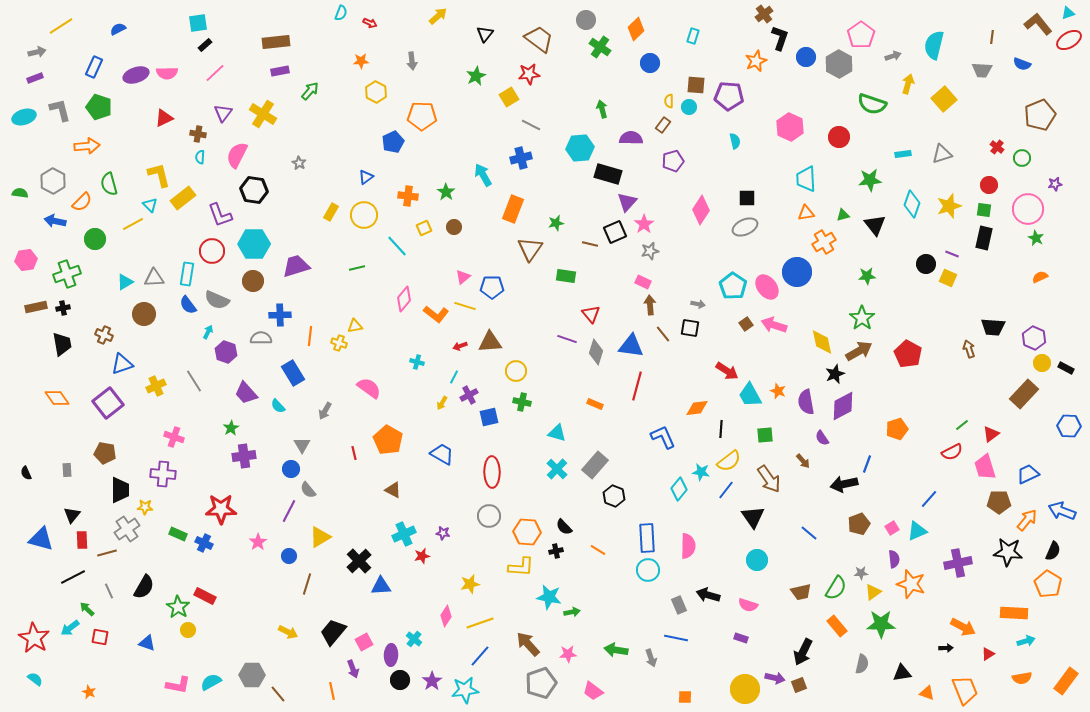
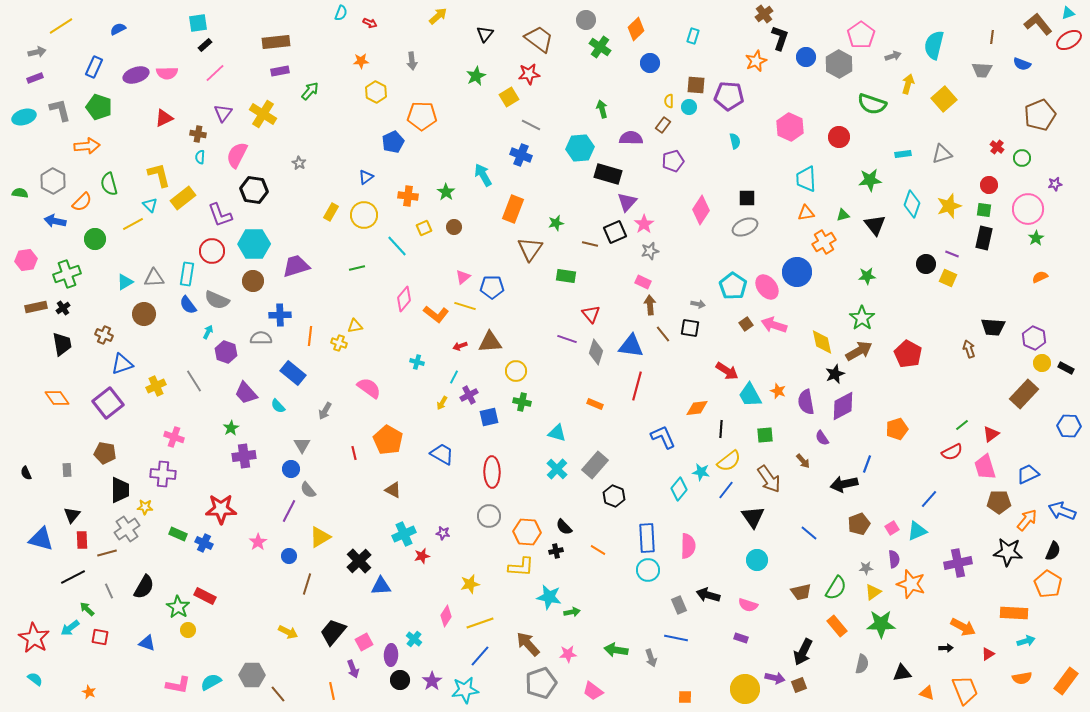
blue cross at (521, 158): moved 3 px up; rotated 35 degrees clockwise
green star at (1036, 238): rotated 14 degrees clockwise
black cross at (63, 308): rotated 24 degrees counterclockwise
blue rectangle at (293, 373): rotated 20 degrees counterclockwise
gray star at (861, 573): moved 5 px right, 5 px up
